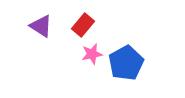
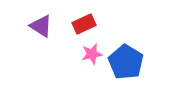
red rectangle: moved 1 px right, 1 px up; rotated 25 degrees clockwise
blue pentagon: moved 1 px up; rotated 12 degrees counterclockwise
